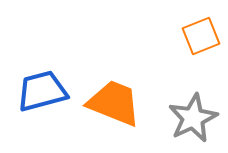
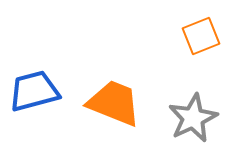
blue trapezoid: moved 8 px left
